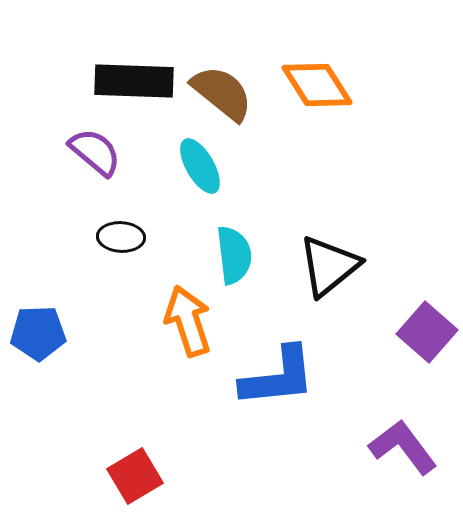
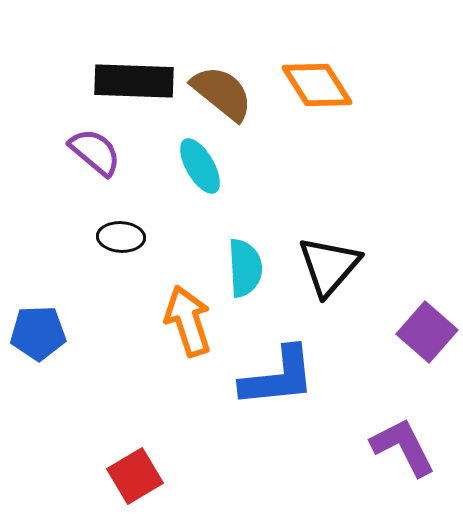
cyan semicircle: moved 11 px right, 13 px down; rotated 4 degrees clockwise
black triangle: rotated 10 degrees counterclockwise
purple L-shape: rotated 10 degrees clockwise
